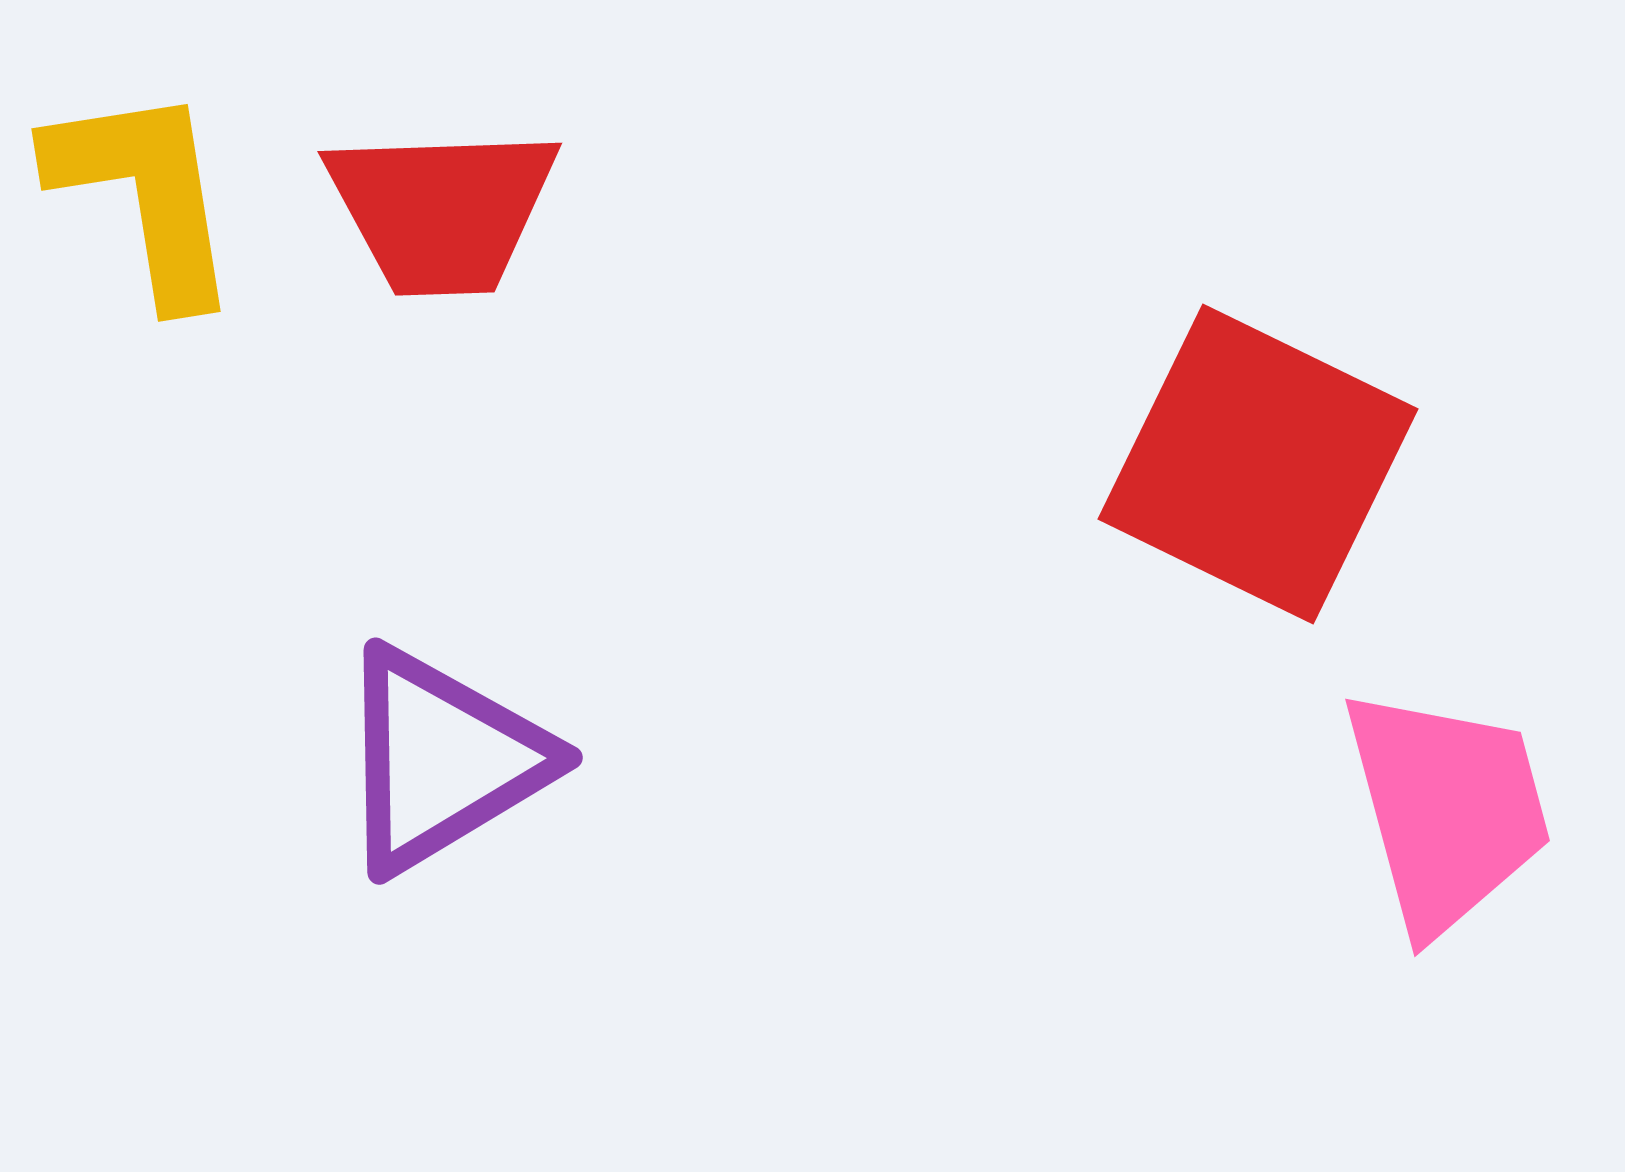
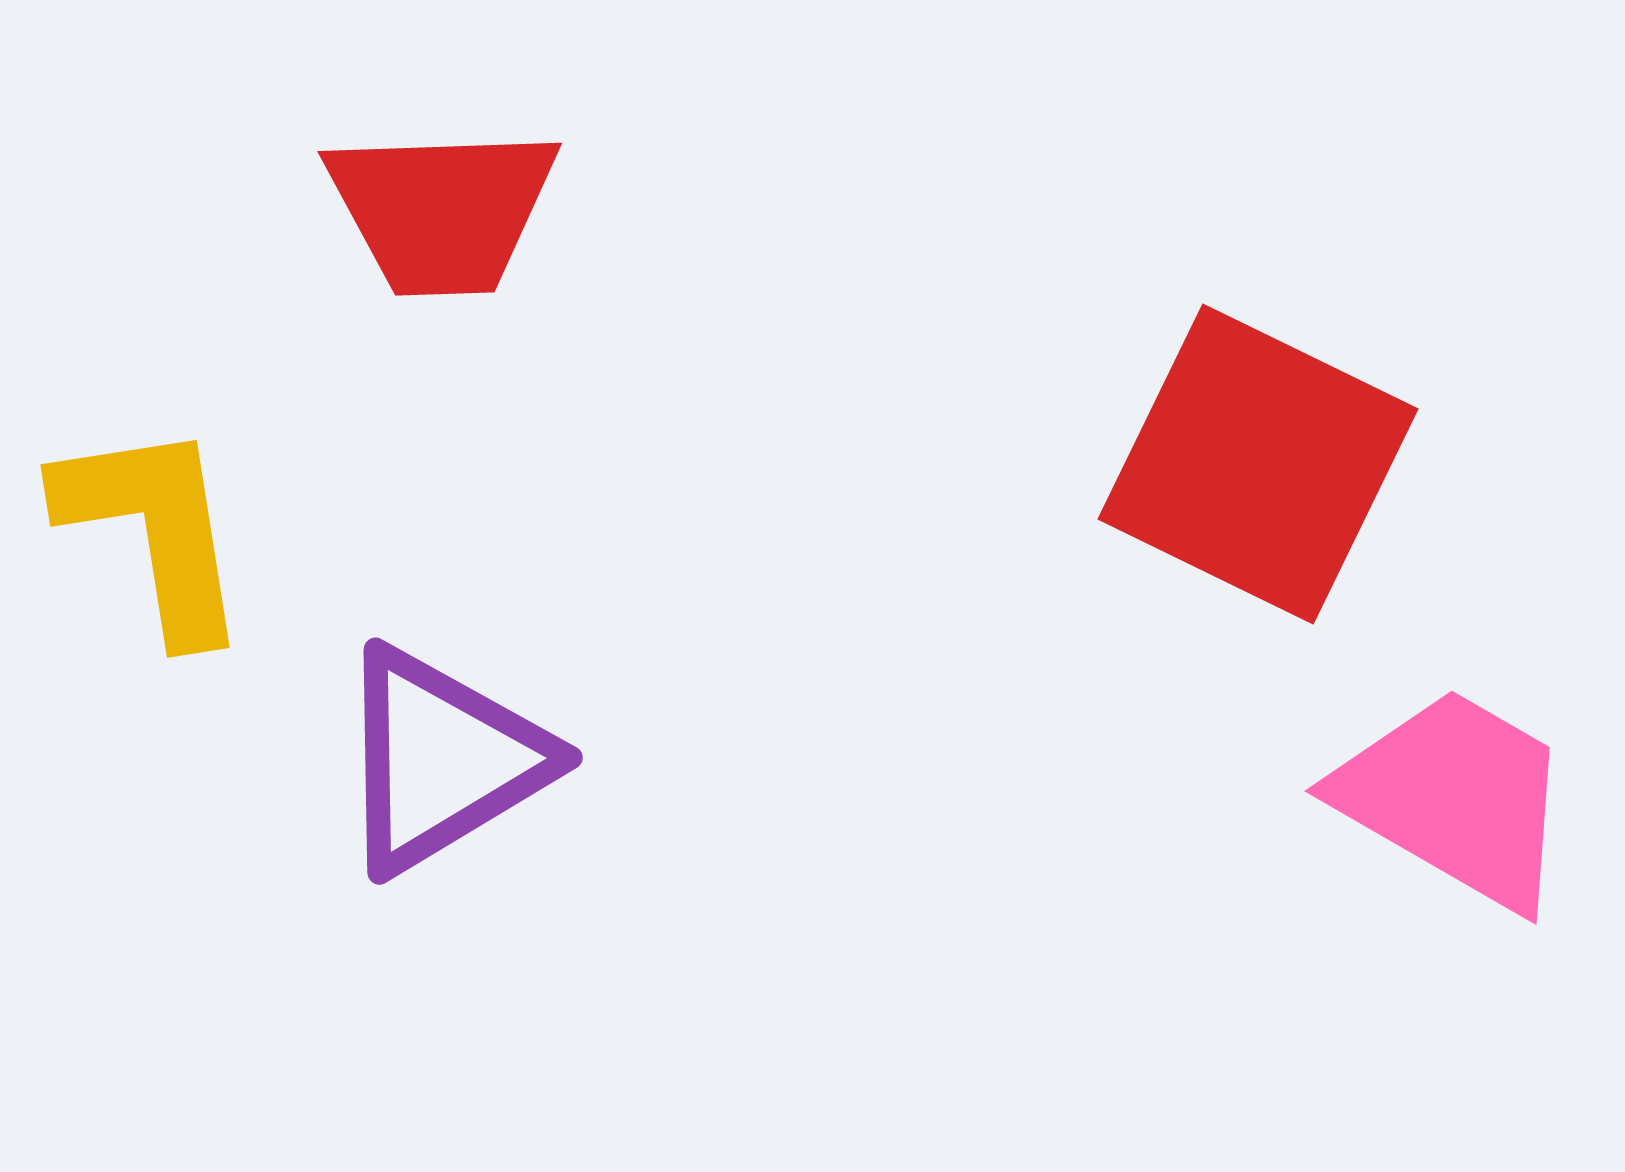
yellow L-shape: moved 9 px right, 336 px down
pink trapezoid: moved 8 px right, 12 px up; rotated 45 degrees counterclockwise
